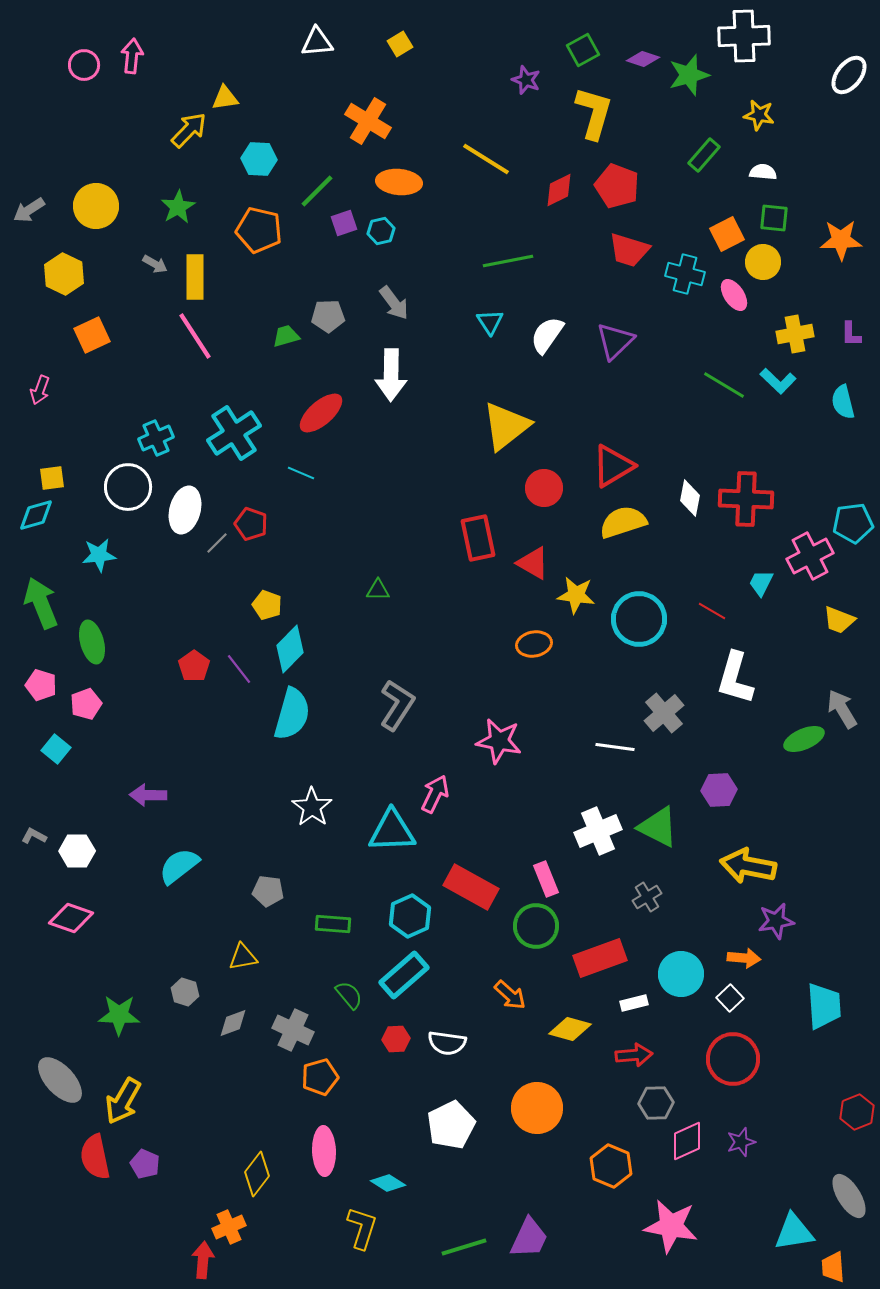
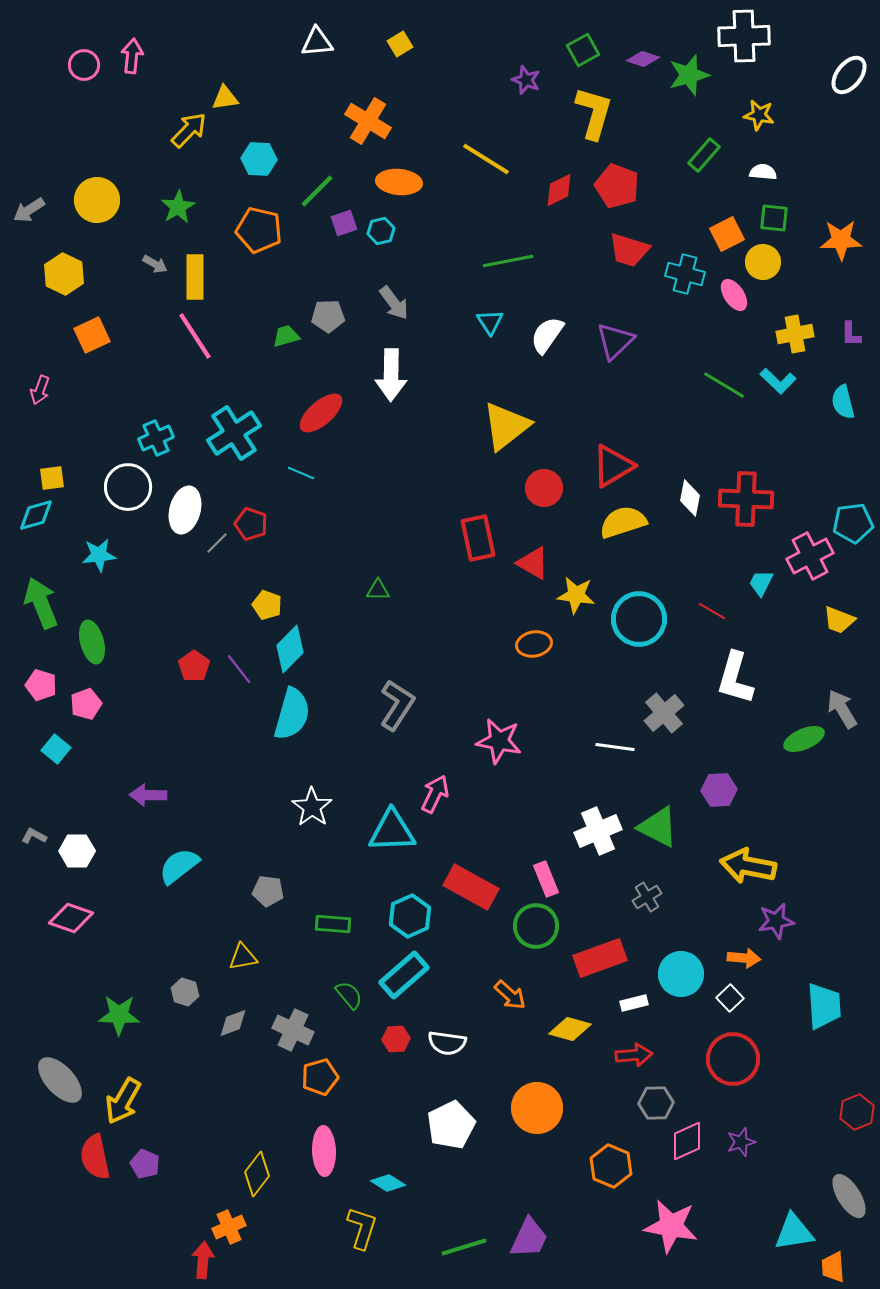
yellow circle at (96, 206): moved 1 px right, 6 px up
